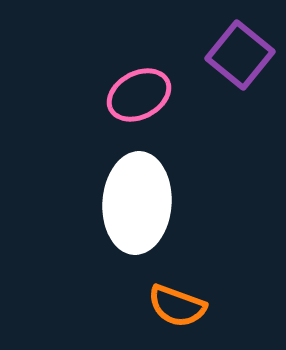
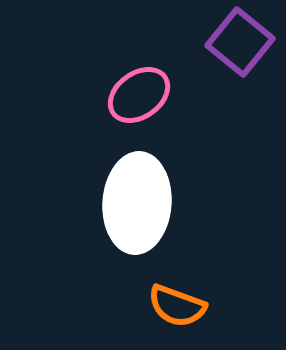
purple square: moved 13 px up
pink ellipse: rotated 8 degrees counterclockwise
